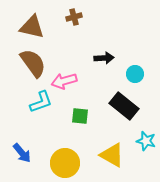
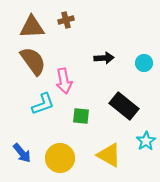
brown cross: moved 8 px left, 3 px down
brown triangle: rotated 16 degrees counterclockwise
brown semicircle: moved 2 px up
cyan circle: moved 9 px right, 11 px up
pink arrow: rotated 85 degrees counterclockwise
cyan L-shape: moved 2 px right, 2 px down
green square: moved 1 px right
cyan star: rotated 24 degrees clockwise
yellow triangle: moved 3 px left
yellow circle: moved 5 px left, 5 px up
